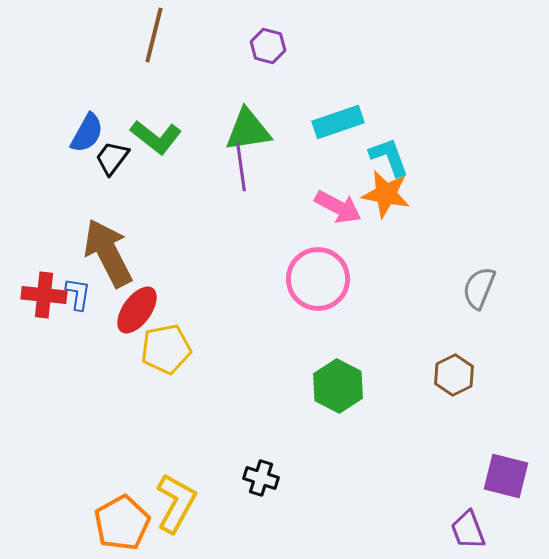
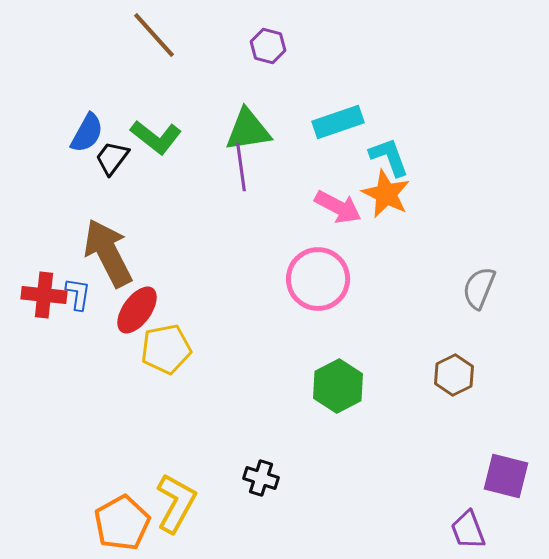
brown line: rotated 56 degrees counterclockwise
orange star: rotated 15 degrees clockwise
green hexagon: rotated 6 degrees clockwise
